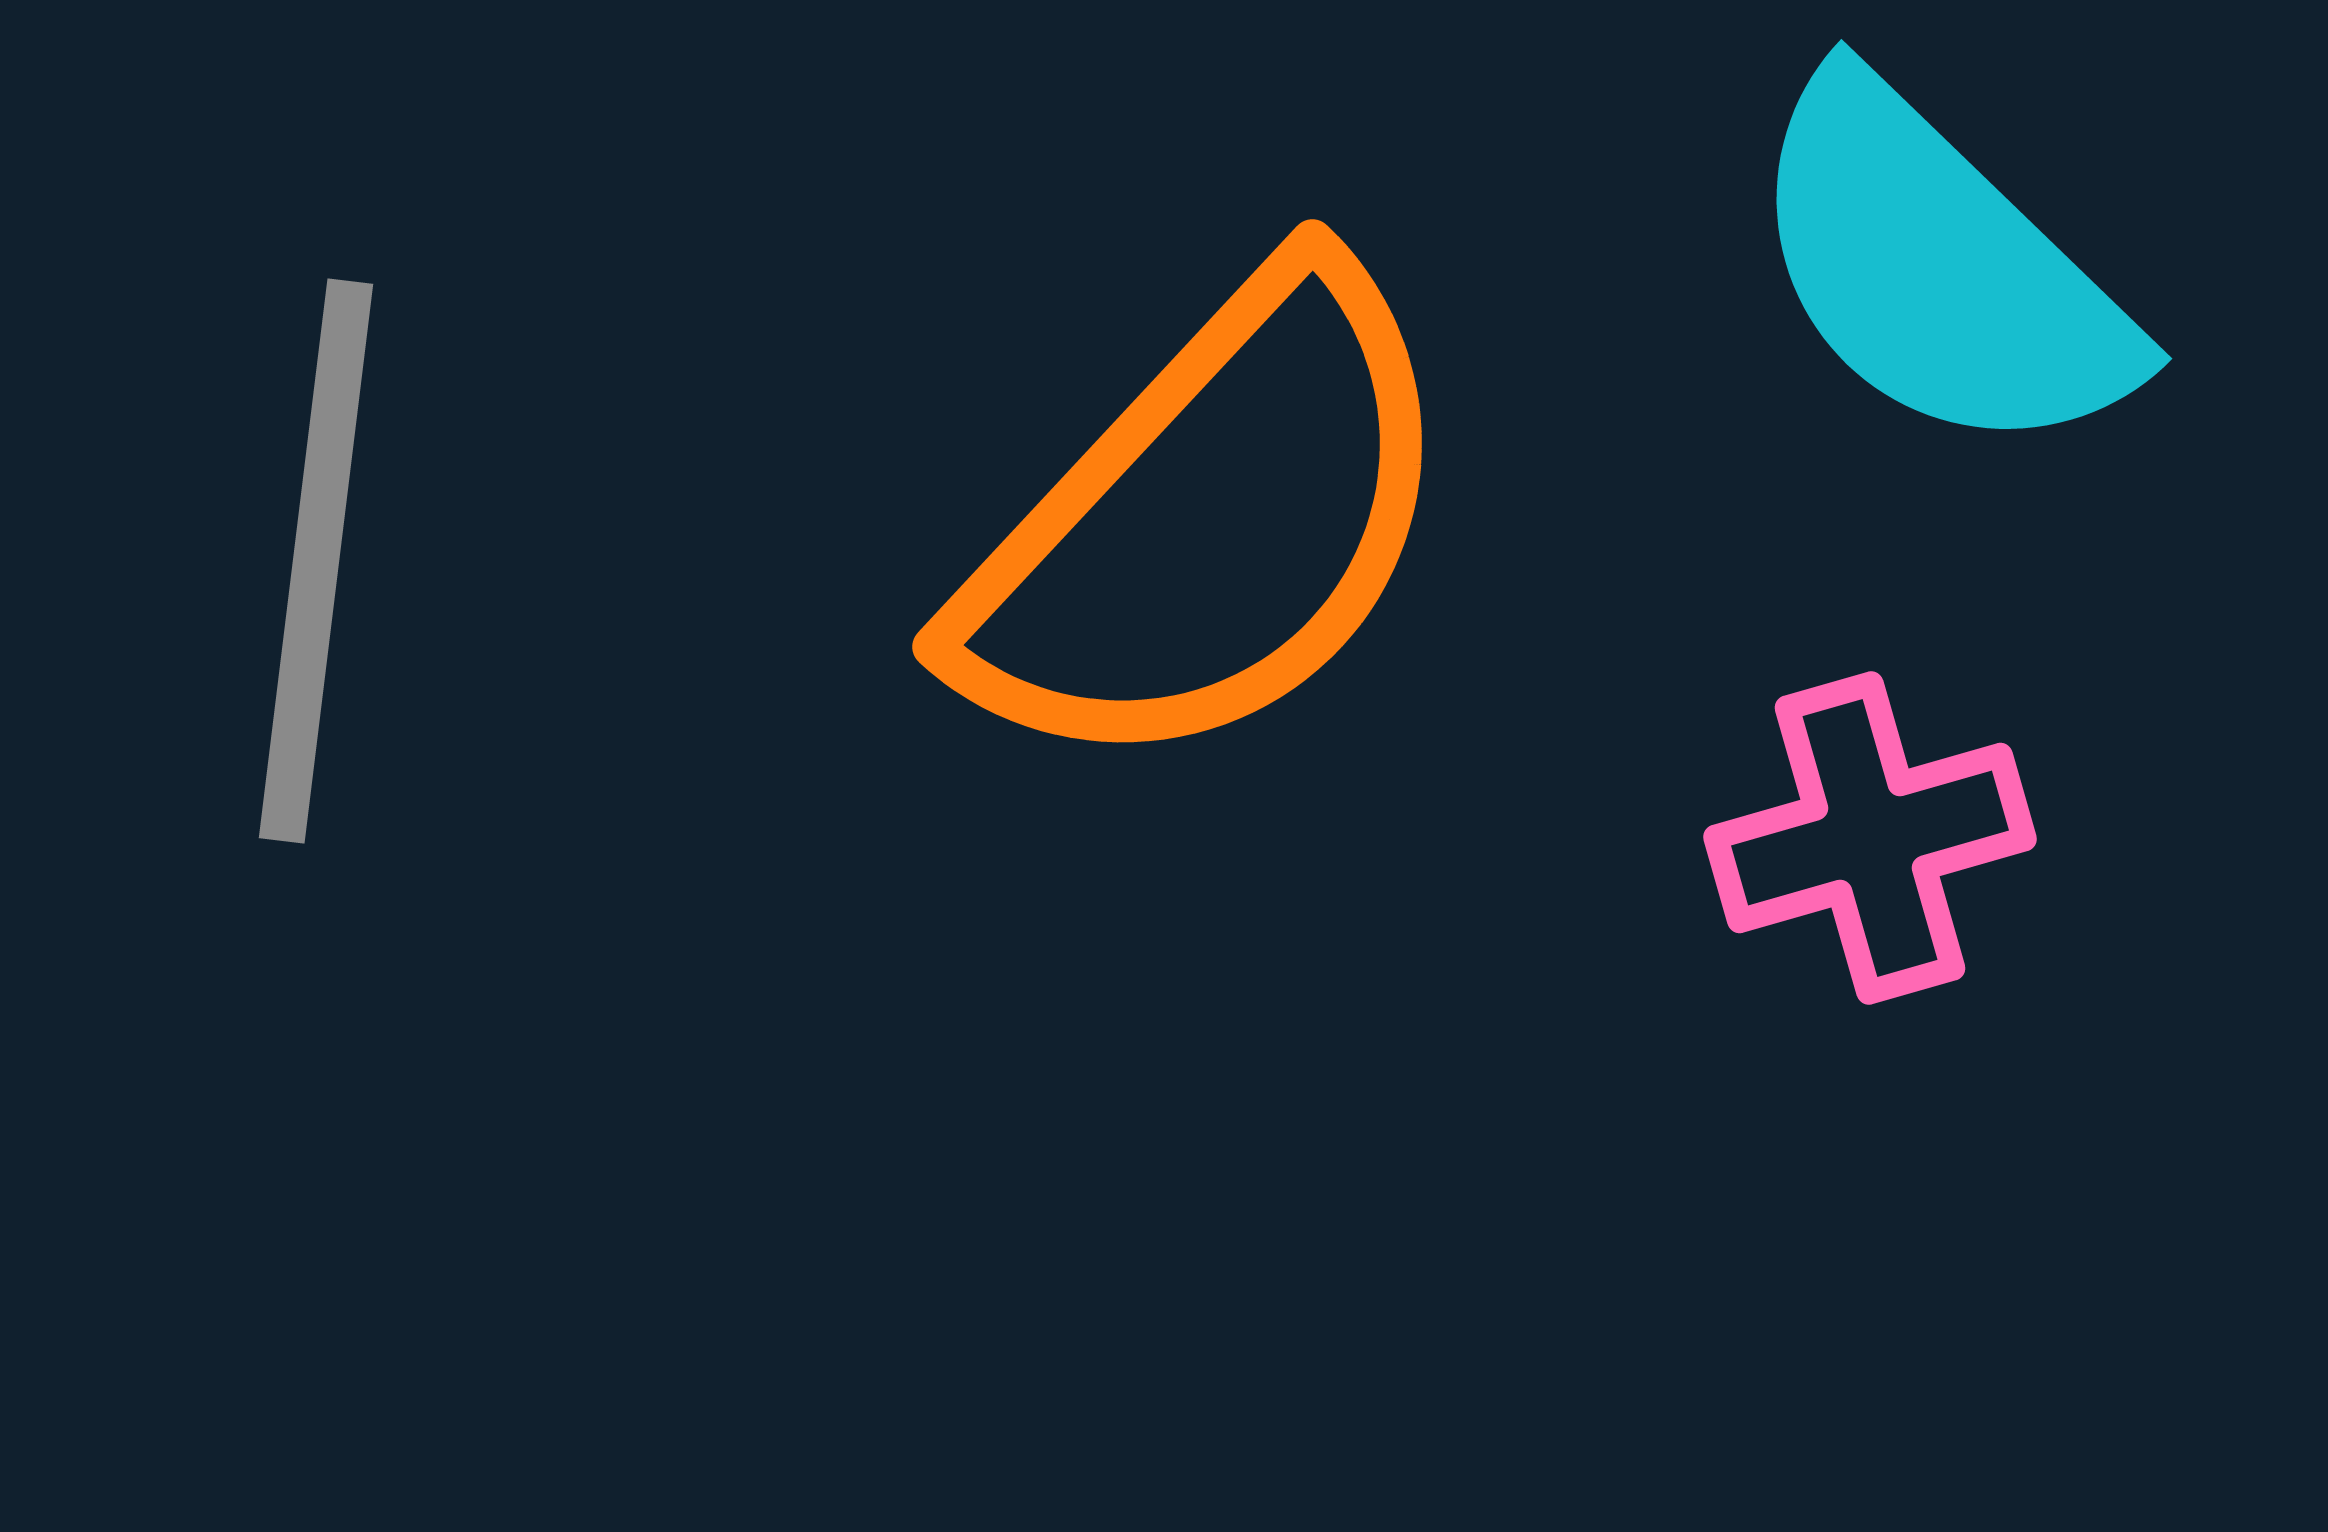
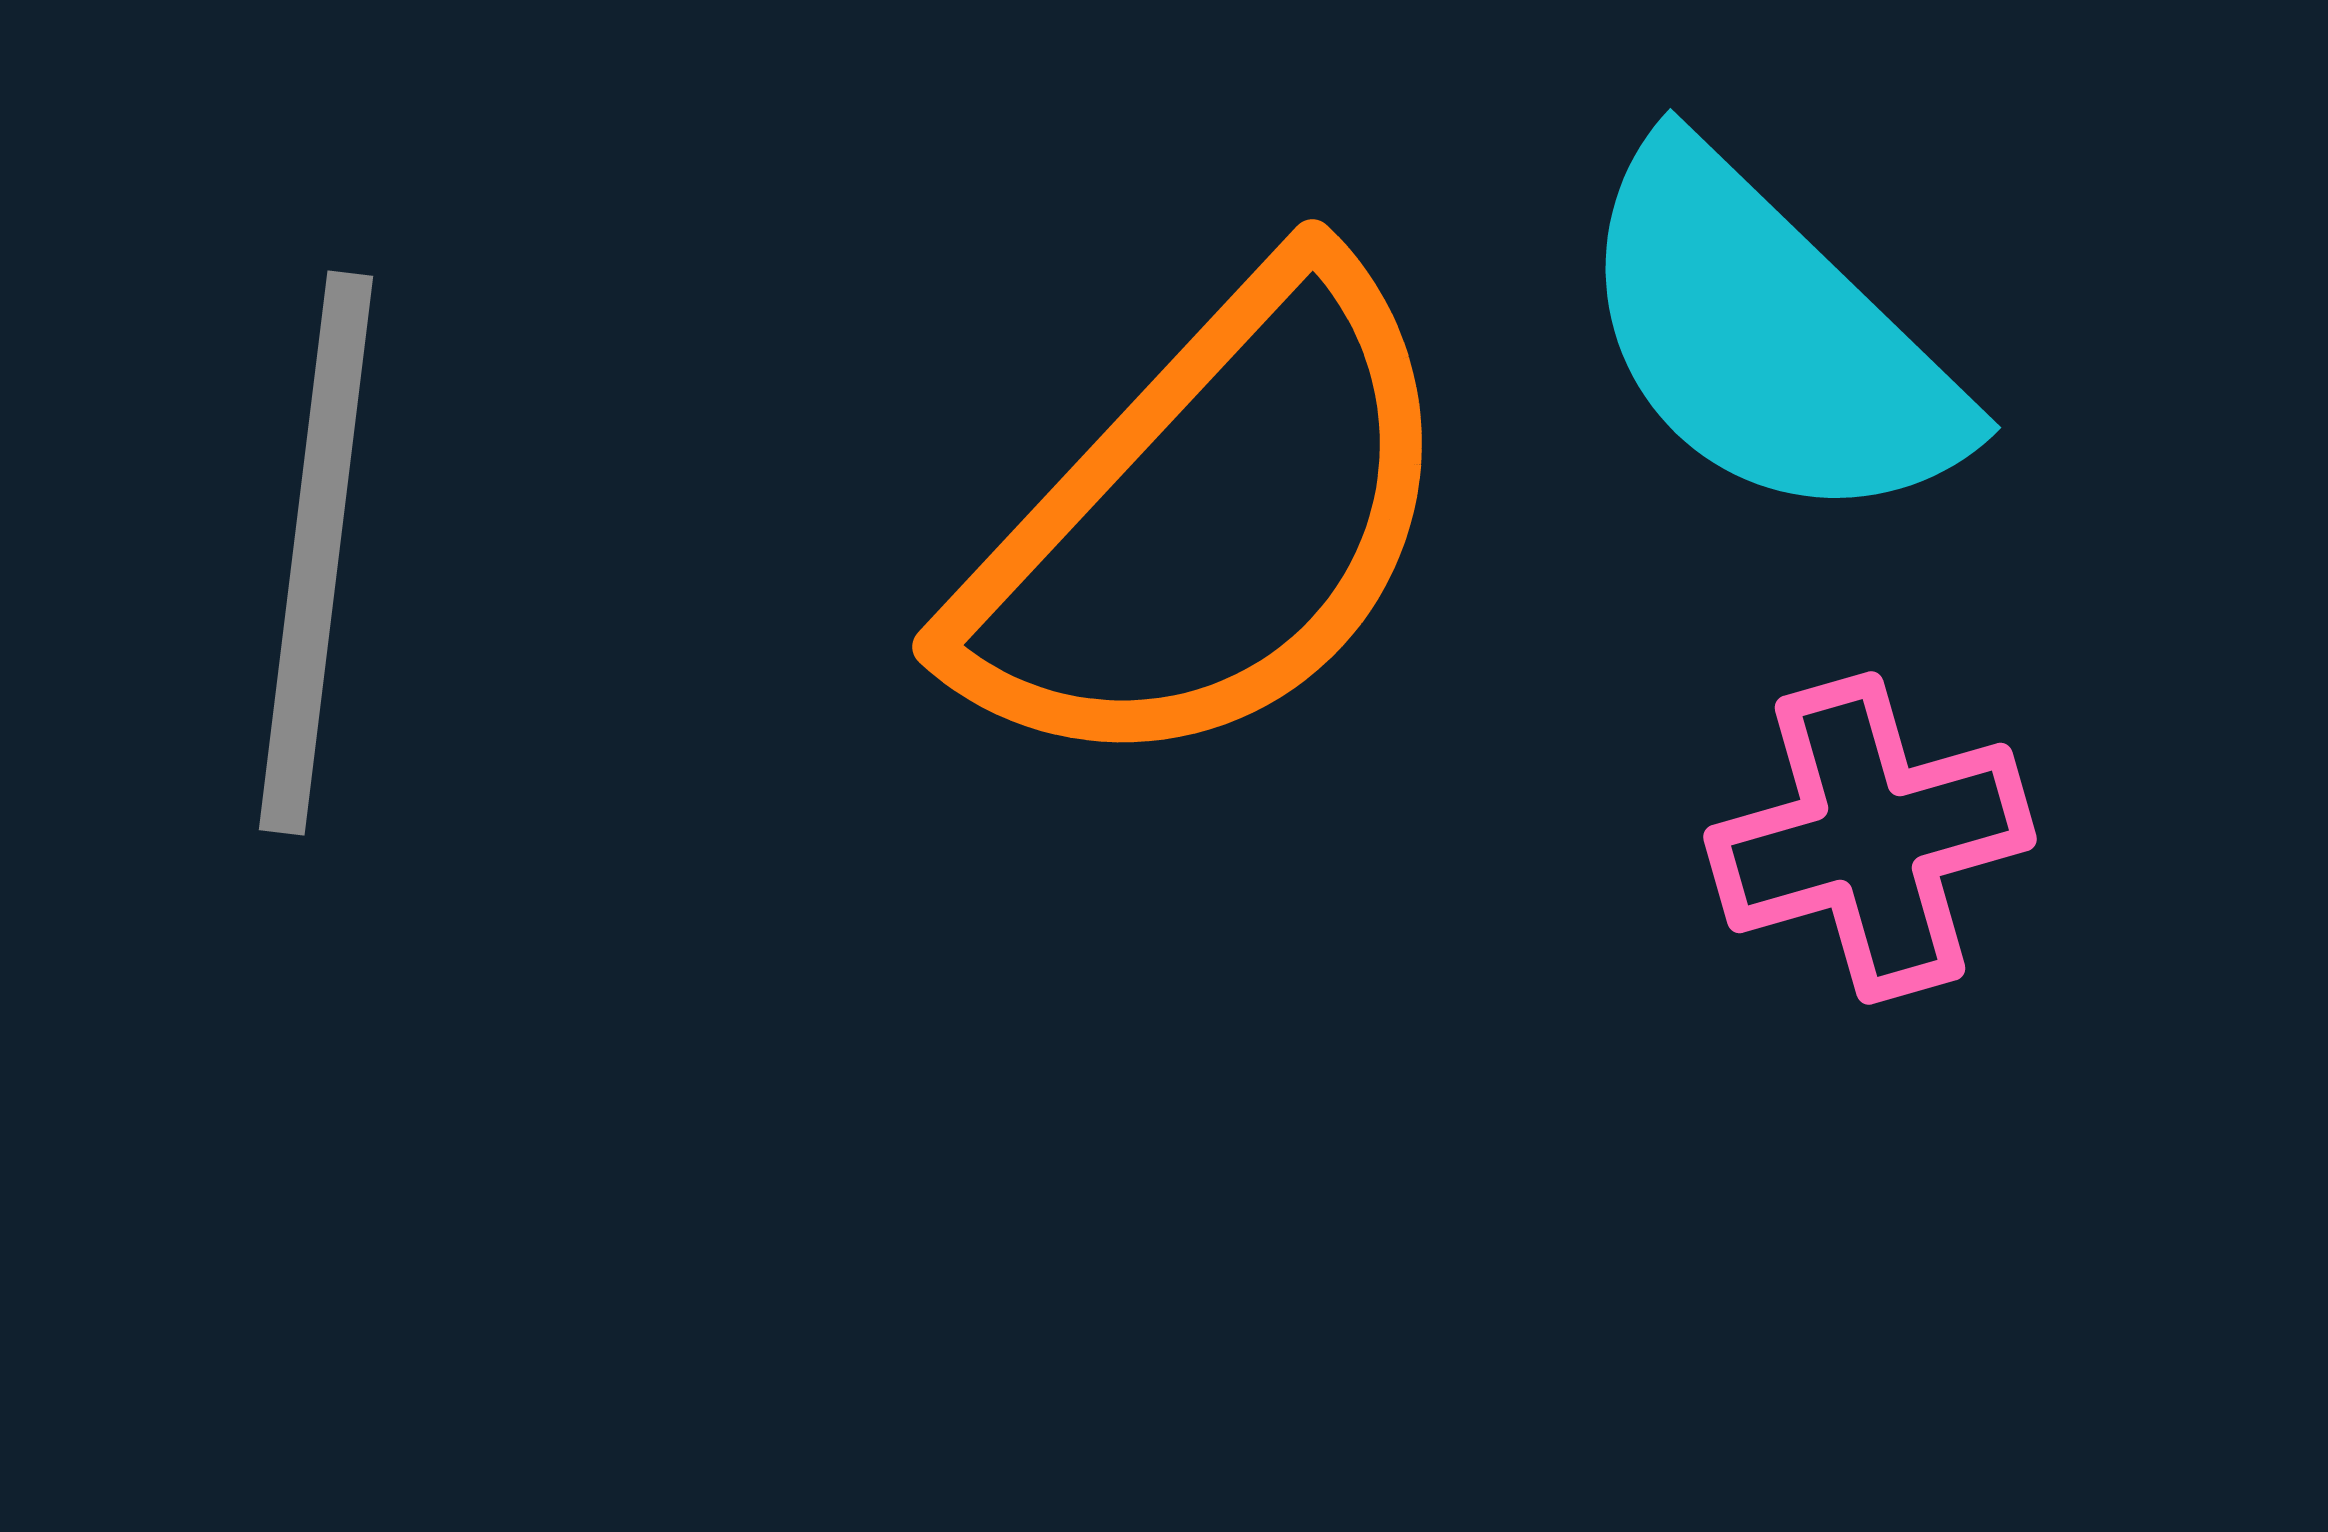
cyan semicircle: moved 171 px left, 69 px down
gray line: moved 8 px up
